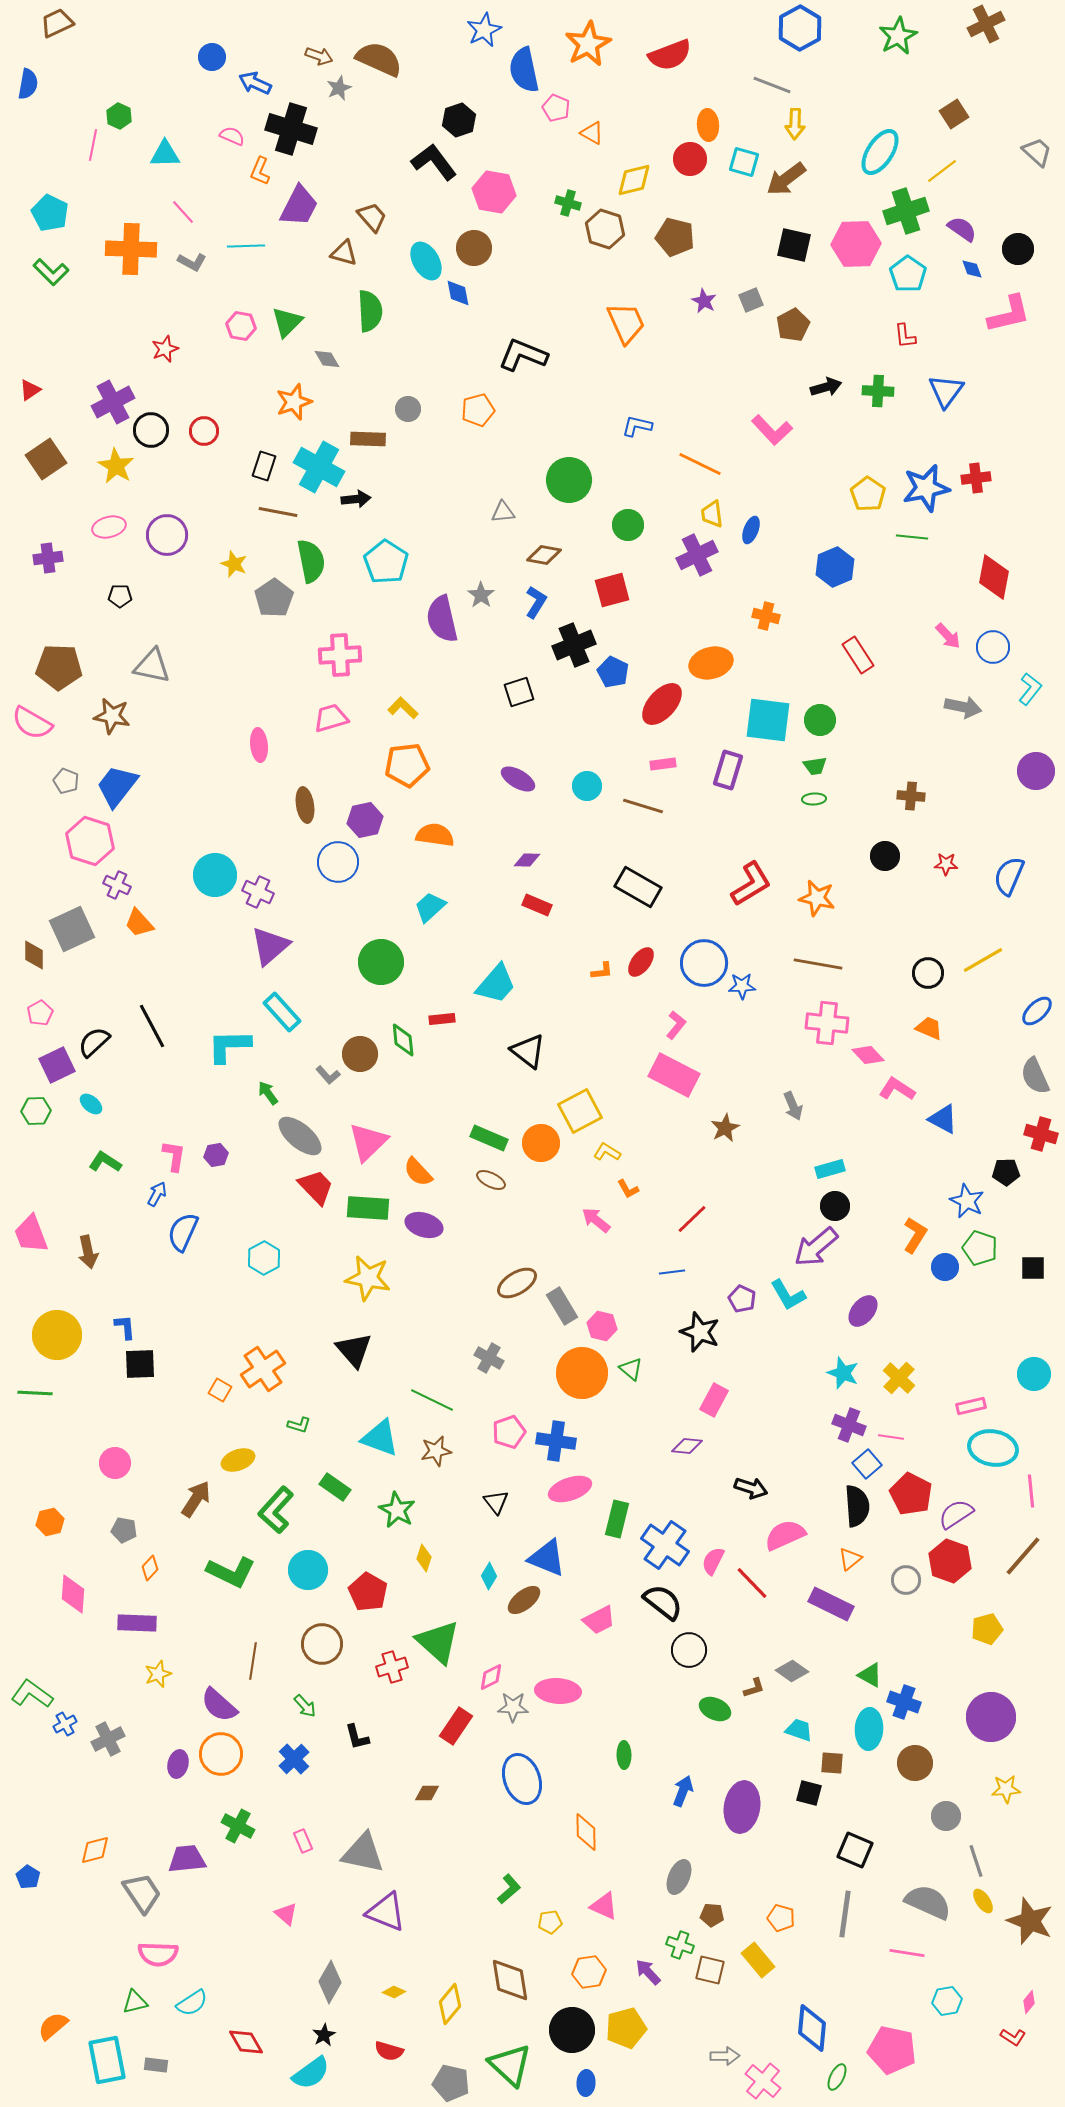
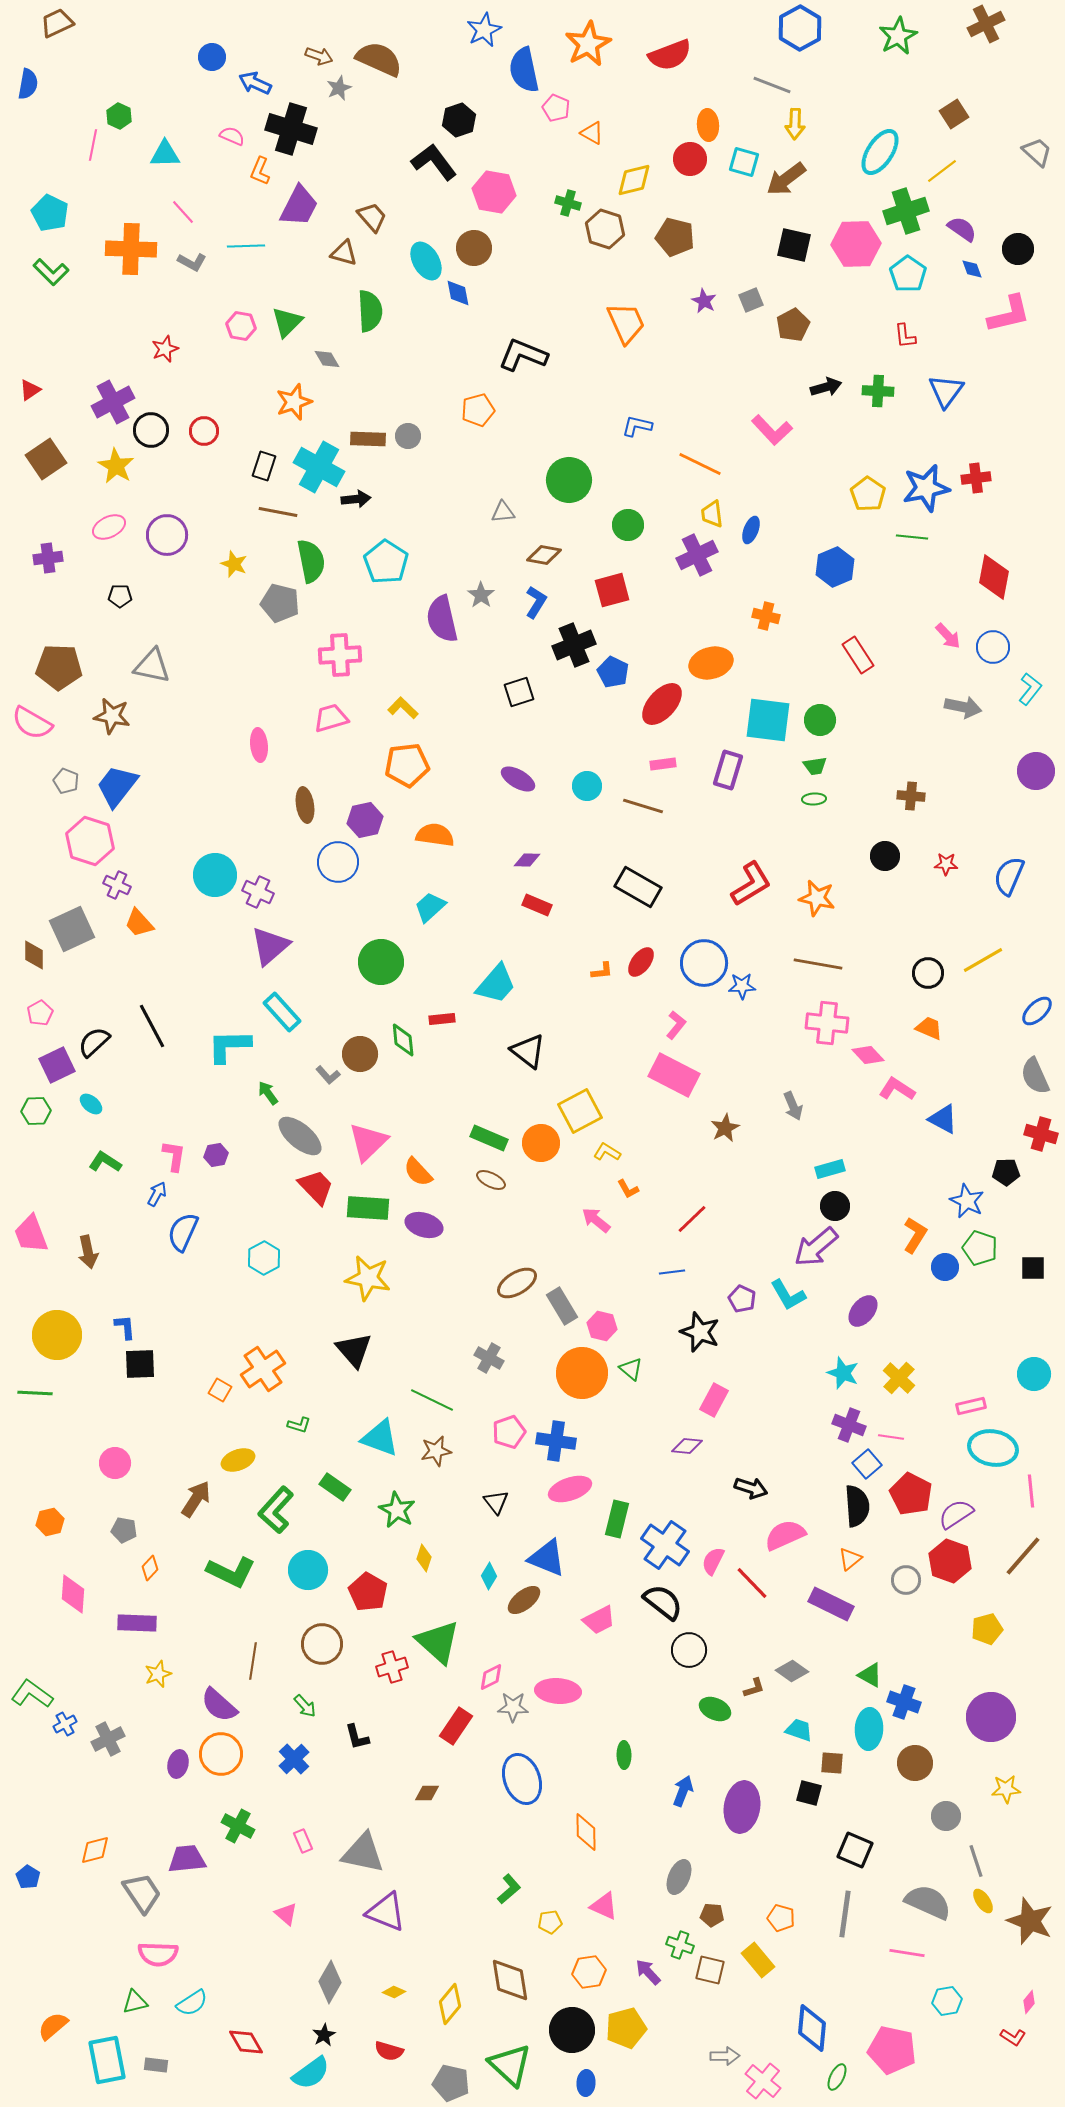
gray circle at (408, 409): moved 27 px down
pink ellipse at (109, 527): rotated 12 degrees counterclockwise
gray pentagon at (274, 598): moved 6 px right, 5 px down; rotated 24 degrees counterclockwise
